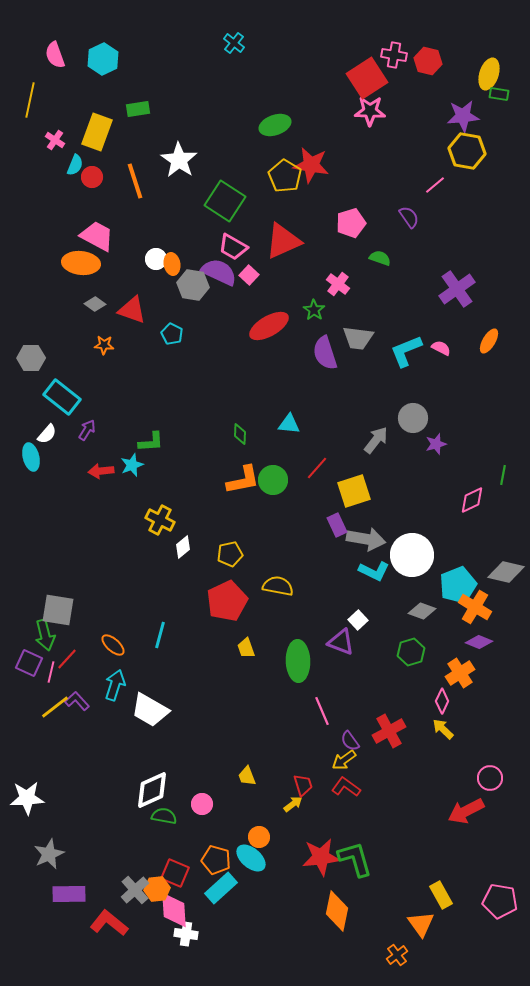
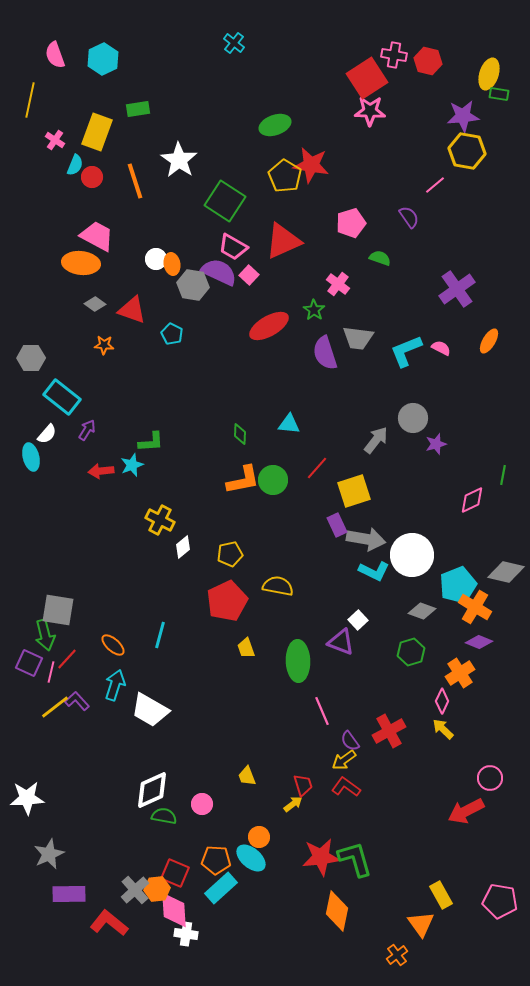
orange pentagon at (216, 860): rotated 12 degrees counterclockwise
